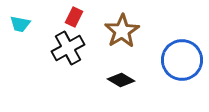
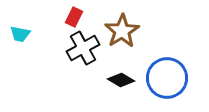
cyan trapezoid: moved 10 px down
black cross: moved 15 px right
blue circle: moved 15 px left, 18 px down
